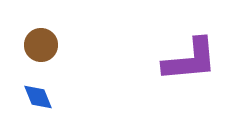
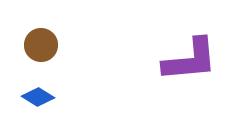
blue diamond: rotated 36 degrees counterclockwise
